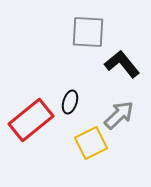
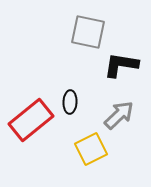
gray square: rotated 9 degrees clockwise
black L-shape: moved 1 px left, 1 px down; rotated 42 degrees counterclockwise
black ellipse: rotated 15 degrees counterclockwise
yellow square: moved 6 px down
